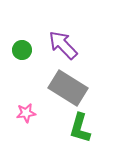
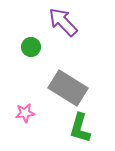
purple arrow: moved 23 px up
green circle: moved 9 px right, 3 px up
pink star: moved 1 px left
